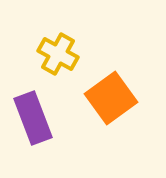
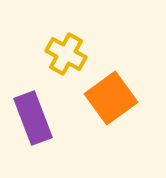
yellow cross: moved 8 px right
